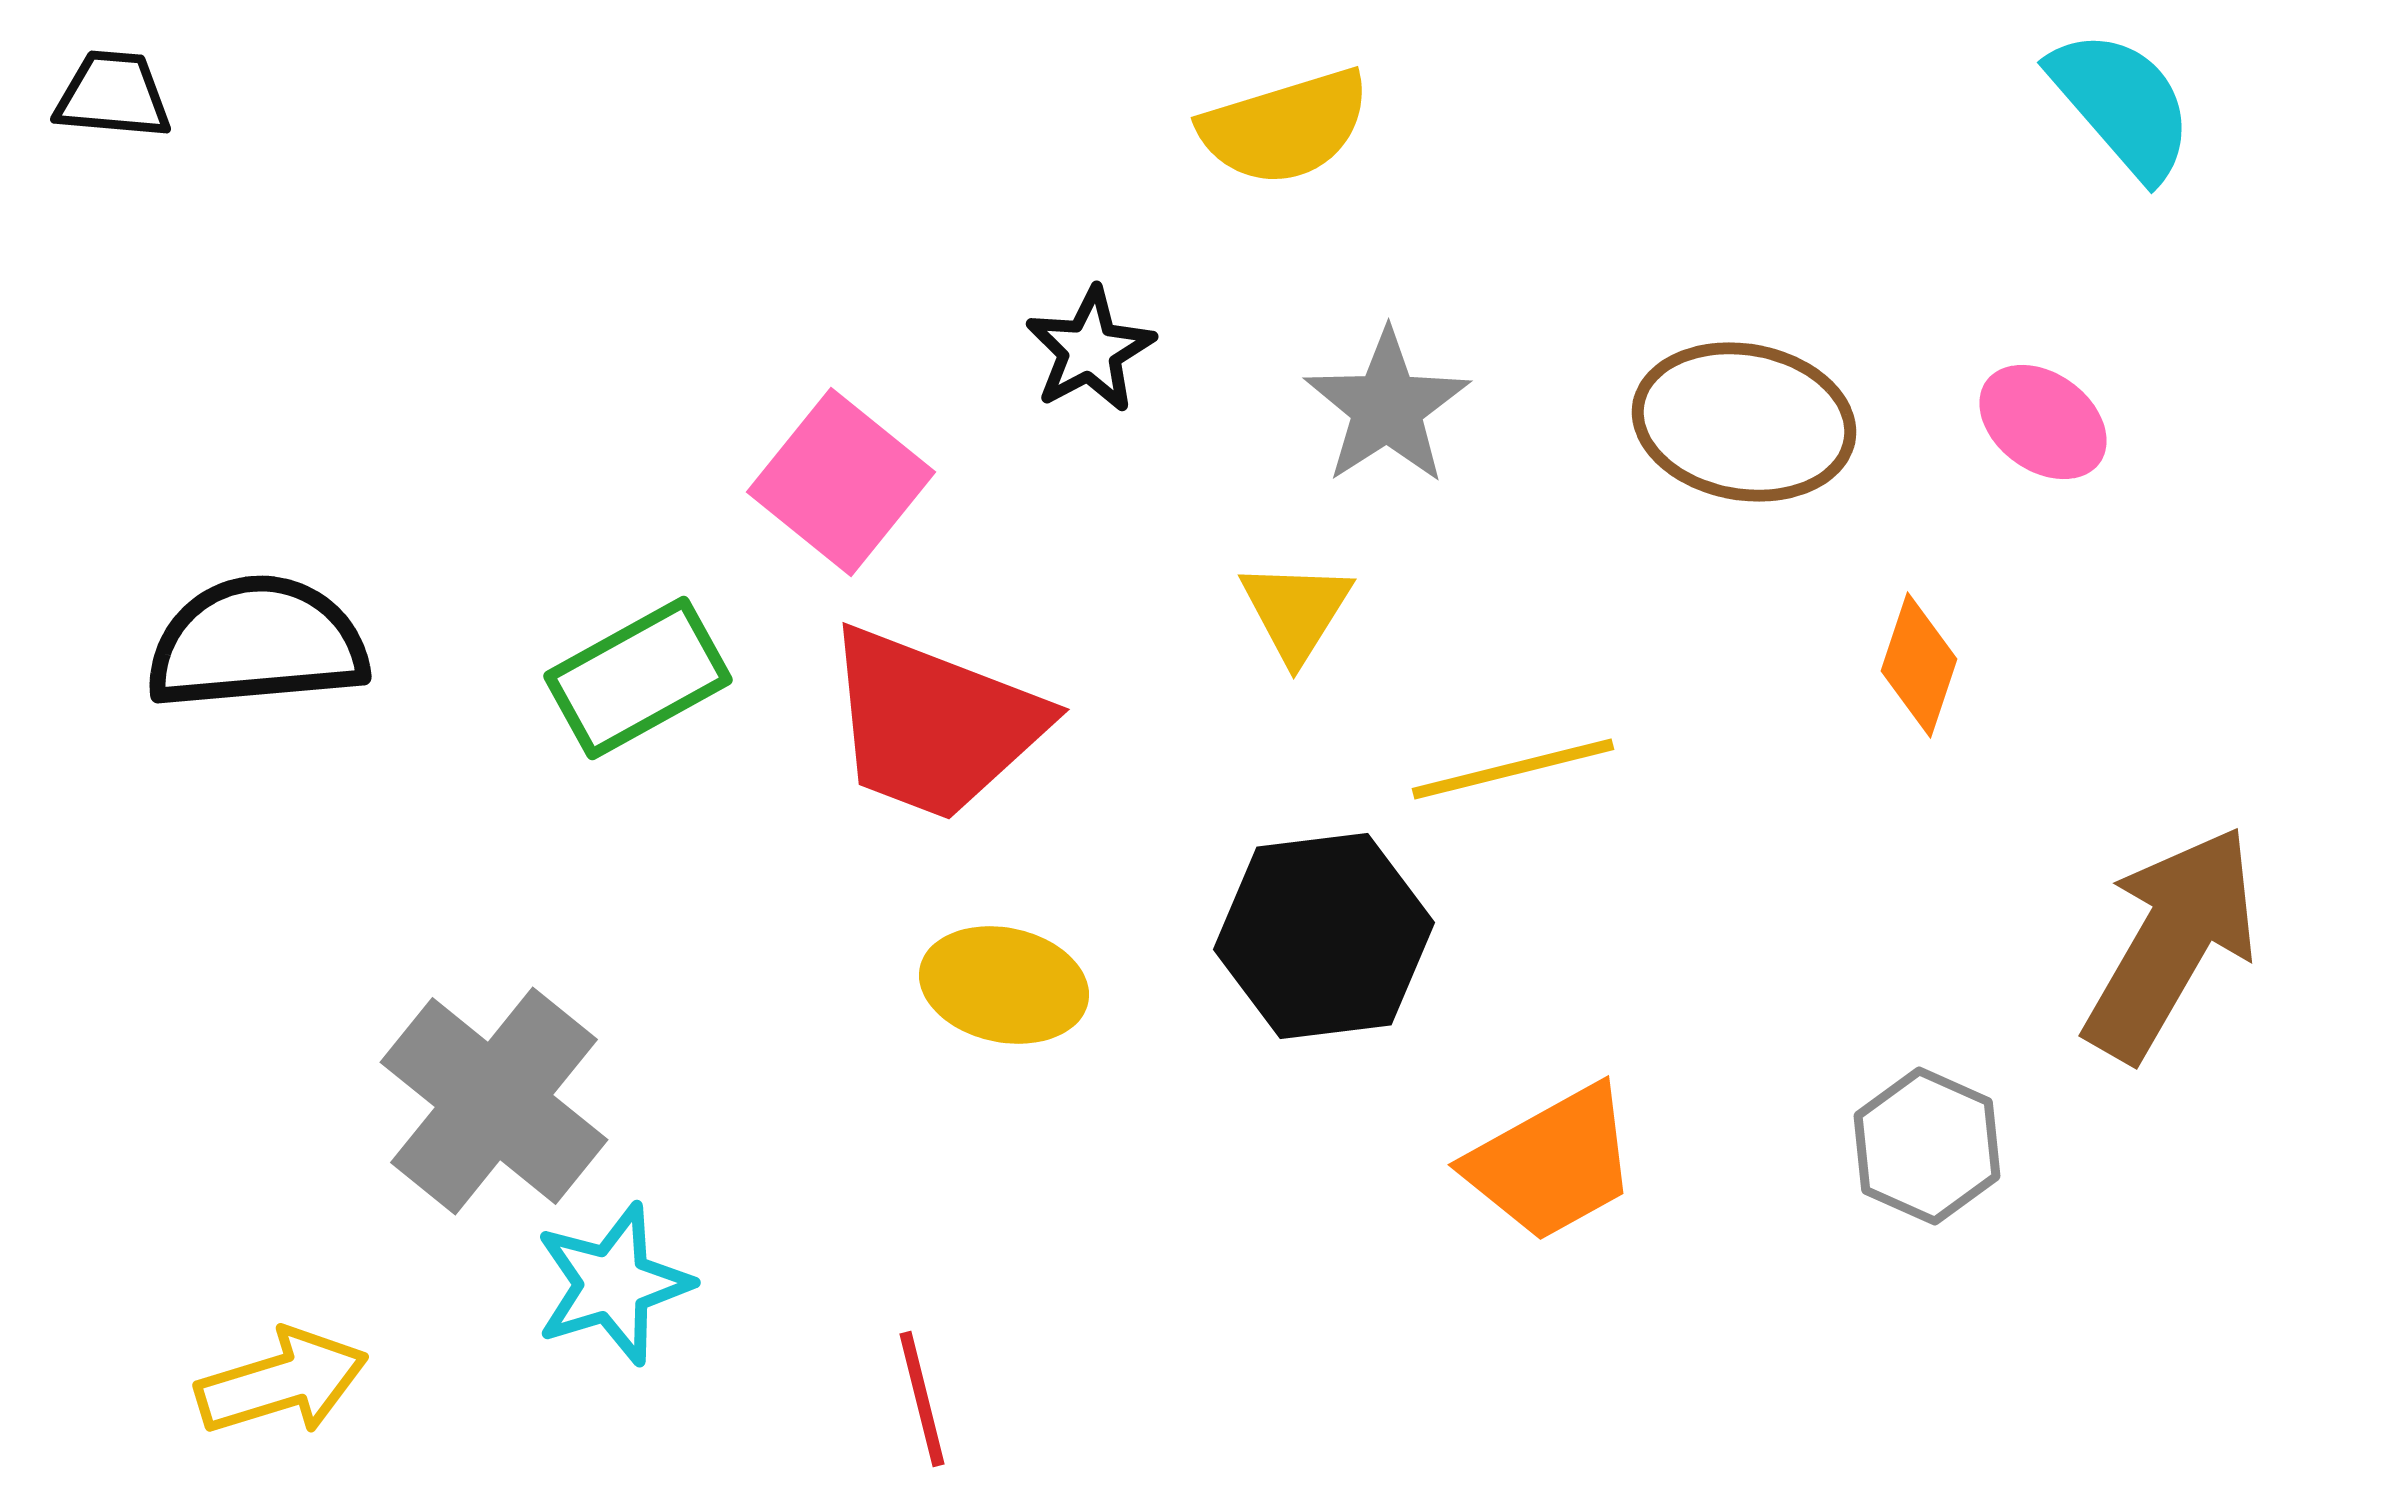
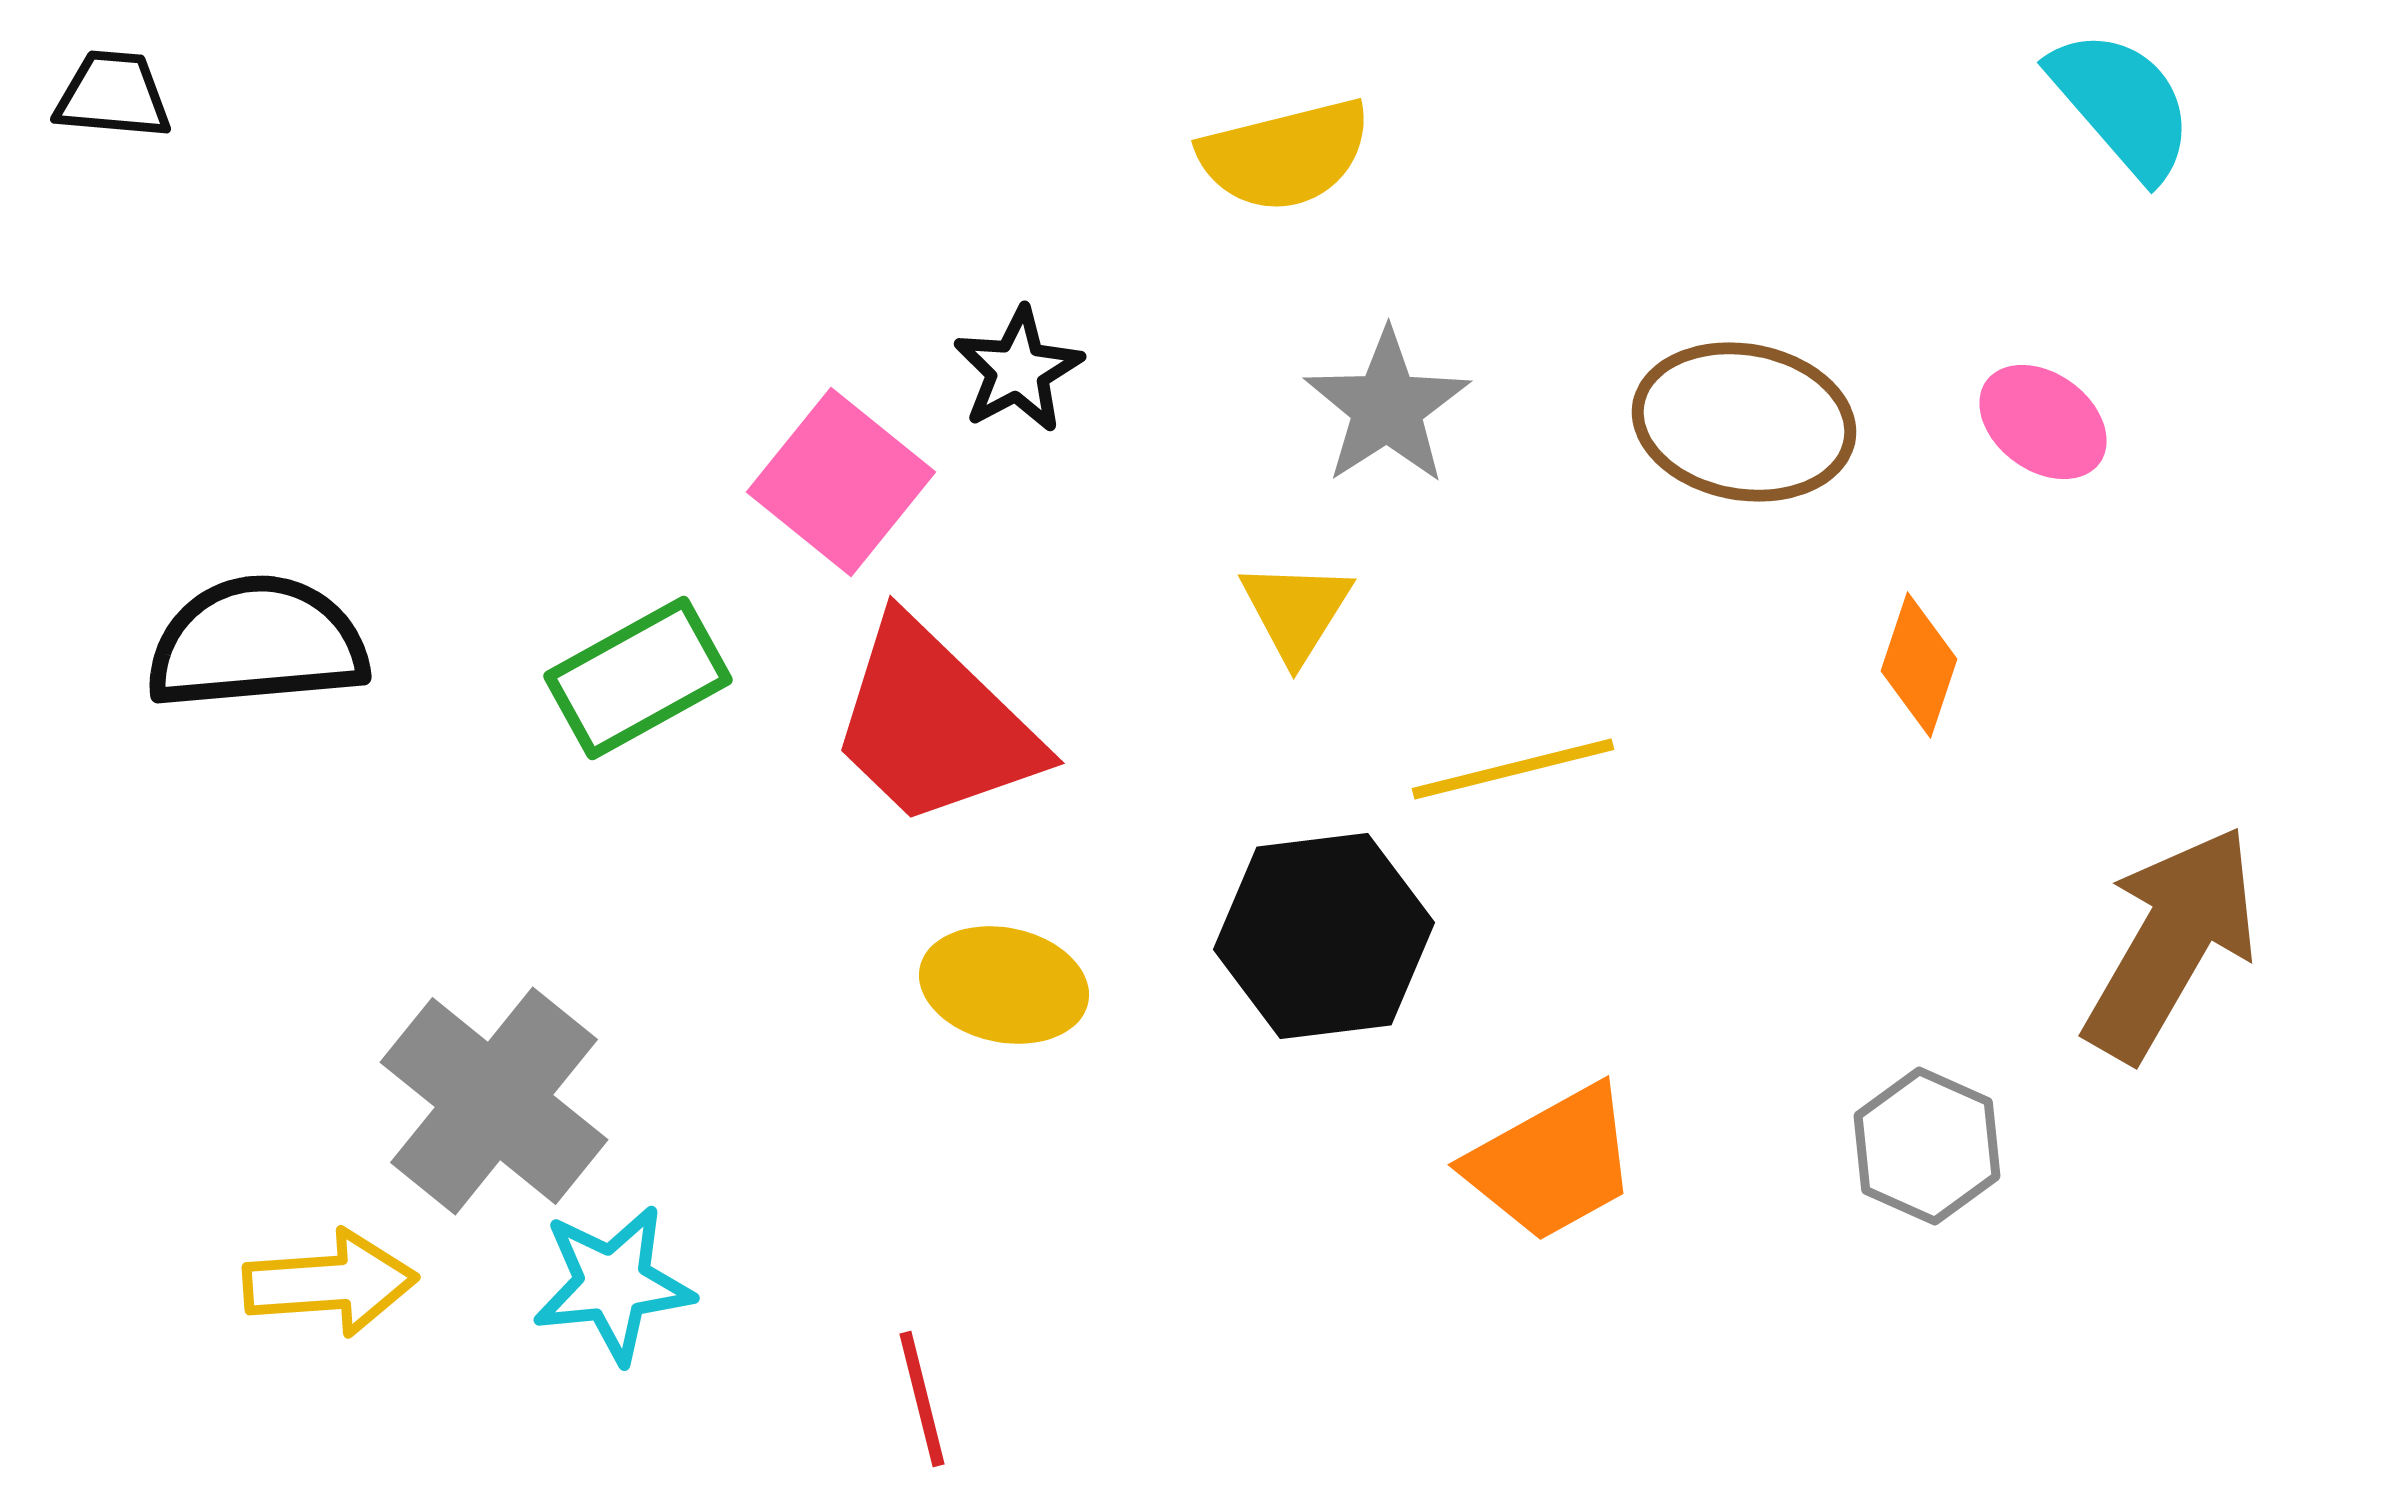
yellow semicircle: moved 28 px down; rotated 3 degrees clockwise
black star: moved 72 px left, 20 px down
red trapezoid: rotated 23 degrees clockwise
cyan star: rotated 11 degrees clockwise
yellow arrow: moved 48 px right, 99 px up; rotated 13 degrees clockwise
